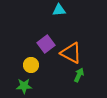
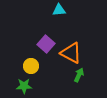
purple square: rotated 12 degrees counterclockwise
yellow circle: moved 1 px down
